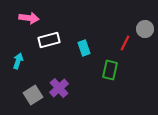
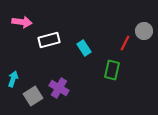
pink arrow: moved 7 px left, 4 px down
gray circle: moved 1 px left, 2 px down
cyan rectangle: rotated 14 degrees counterclockwise
cyan arrow: moved 5 px left, 18 px down
green rectangle: moved 2 px right
purple cross: rotated 18 degrees counterclockwise
gray square: moved 1 px down
